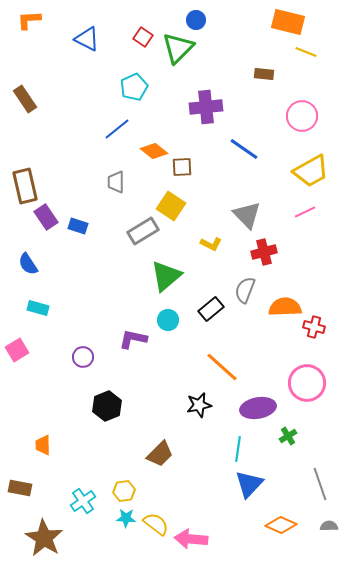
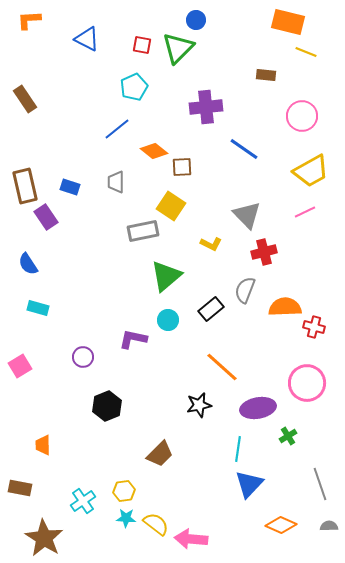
red square at (143, 37): moved 1 px left, 8 px down; rotated 24 degrees counterclockwise
brown rectangle at (264, 74): moved 2 px right, 1 px down
blue rectangle at (78, 226): moved 8 px left, 39 px up
gray rectangle at (143, 231): rotated 20 degrees clockwise
pink square at (17, 350): moved 3 px right, 16 px down
